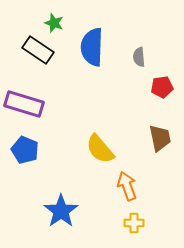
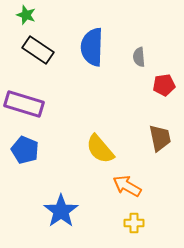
green star: moved 28 px left, 8 px up
red pentagon: moved 2 px right, 2 px up
orange arrow: rotated 40 degrees counterclockwise
